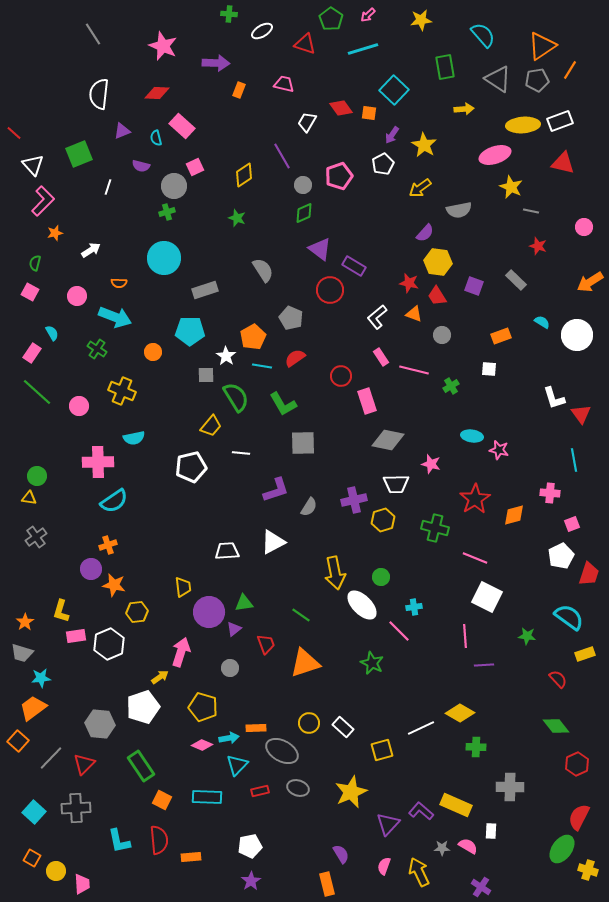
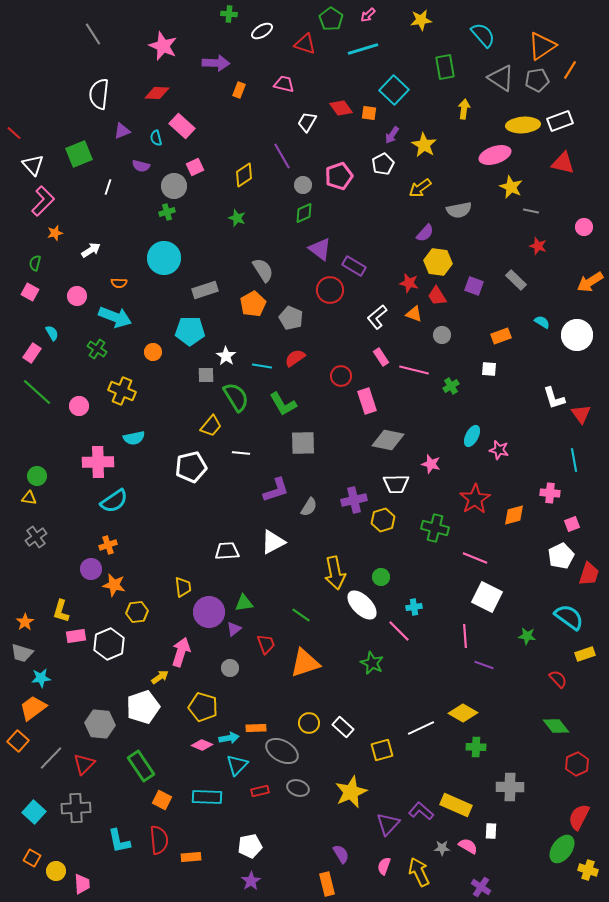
gray triangle at (498, 79): moved 3 px right, 1 px up
yellow arrow at (464, 109): rotated 78 degrees counterclockwise
orange pentagon at (253, 337): moved 33 px up
cyan ellipse at (472, 436): rotated 70 degrees counterclockwise
purple line at (484, 665): rotated 24 degrees clockwise
yellow diamond at (460, 713): moved 3 px right
